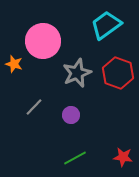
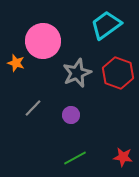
orange star: moved 2 px right, 1 px up
gray line: moved 1 px left, 1 px down
